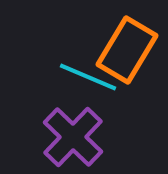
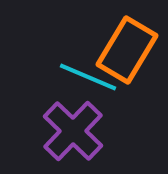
purple cross: moved 6 px up
